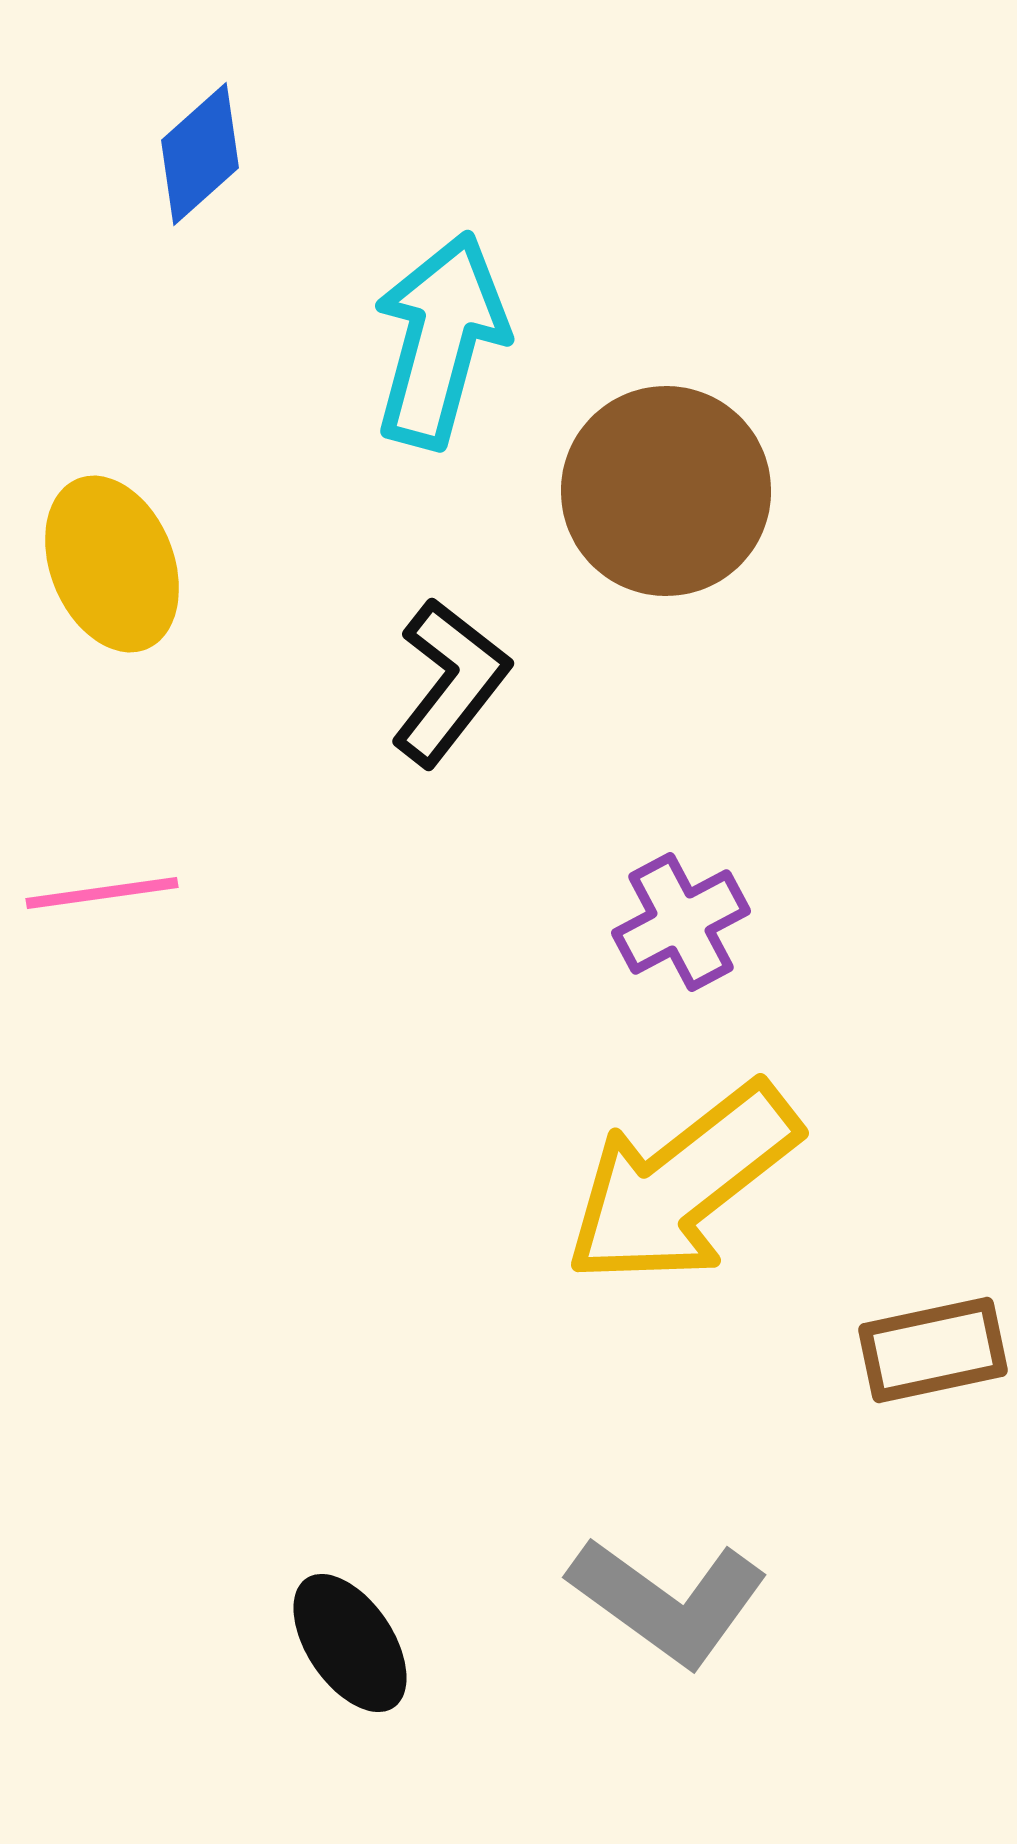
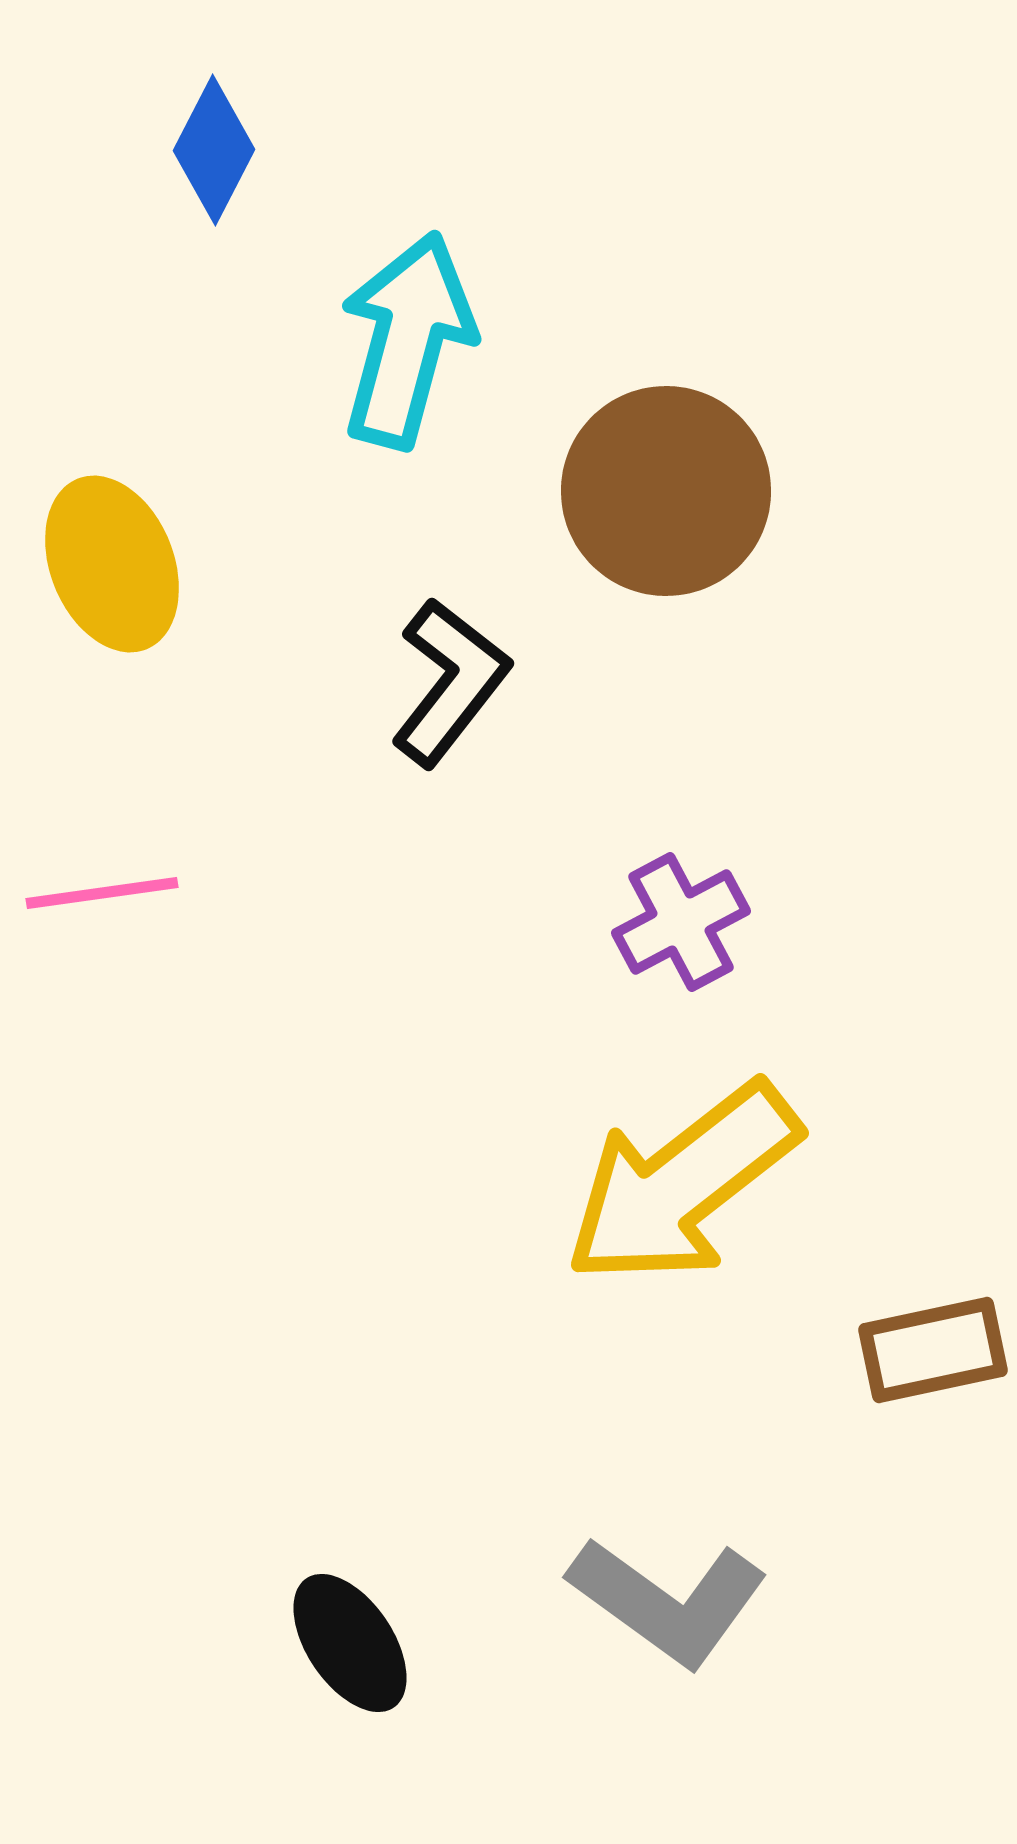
blue diamond: moved 14 px right, 4 px up; rotated 21 degrees counterclockwise
cyan arrow: moved 33 px left
